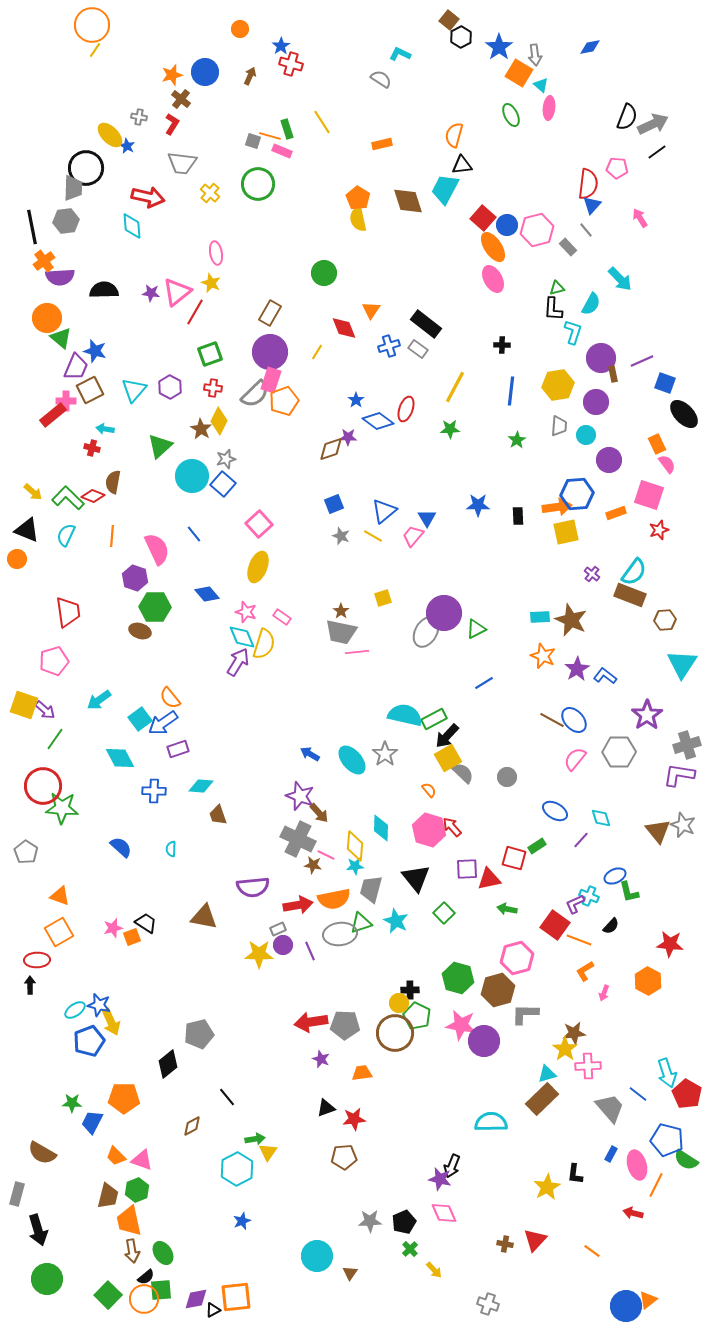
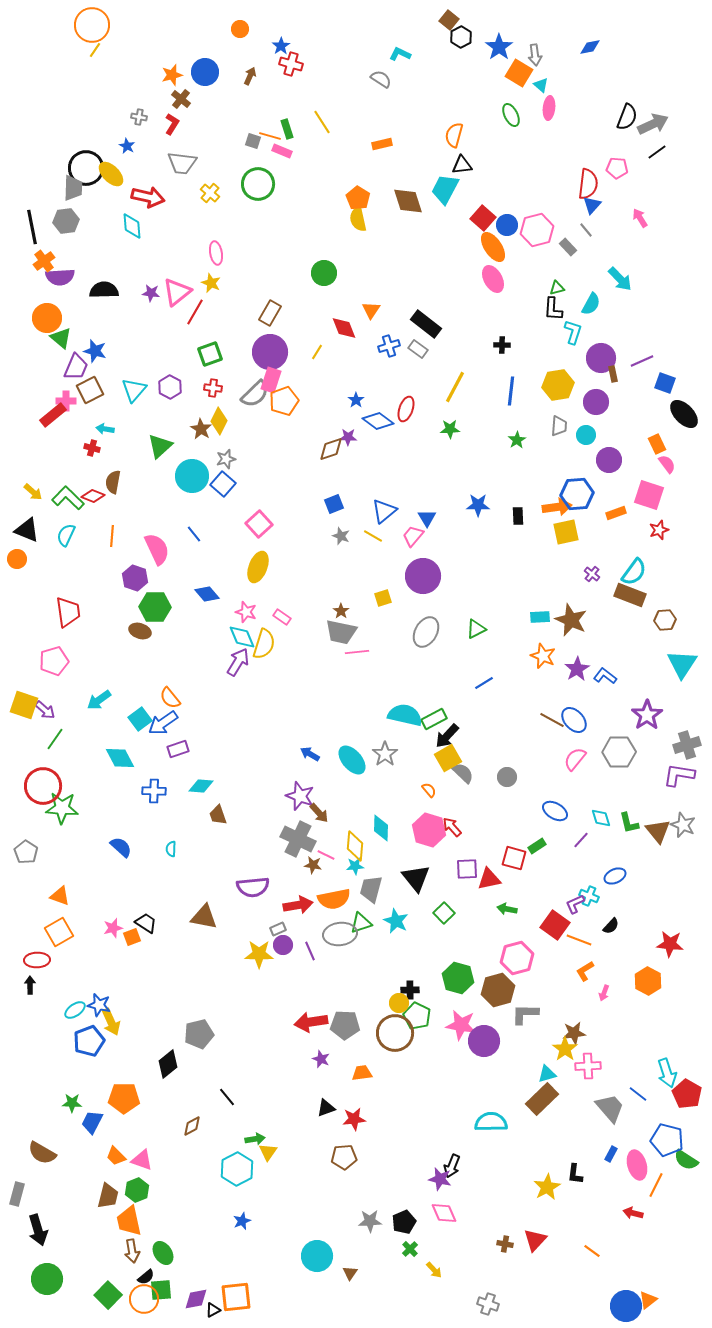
yellow ellipse at (110, 135): moved 1 px right, 39 px down
purple circle at (444, 613): moved 21 px left, 37 px up
green L-shape at (629, 892): moved 69 px up
